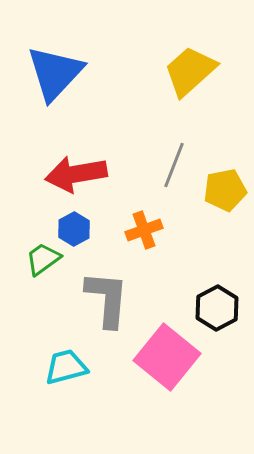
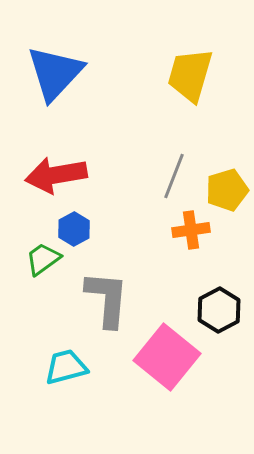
yellow trapezoid: moved 4 px down; rotated 32 degrees counterclockwise
gray line: moved 11 px down
red arrow: moved 20 px left, 1 px down
yellow pentagon: moved 2 px right; rotated 6 degrees counterclockwise
orange cross: moved 47 px right; rotated 12 degrees clockwise
black hexagon: moved 2 px right, 2 px down
